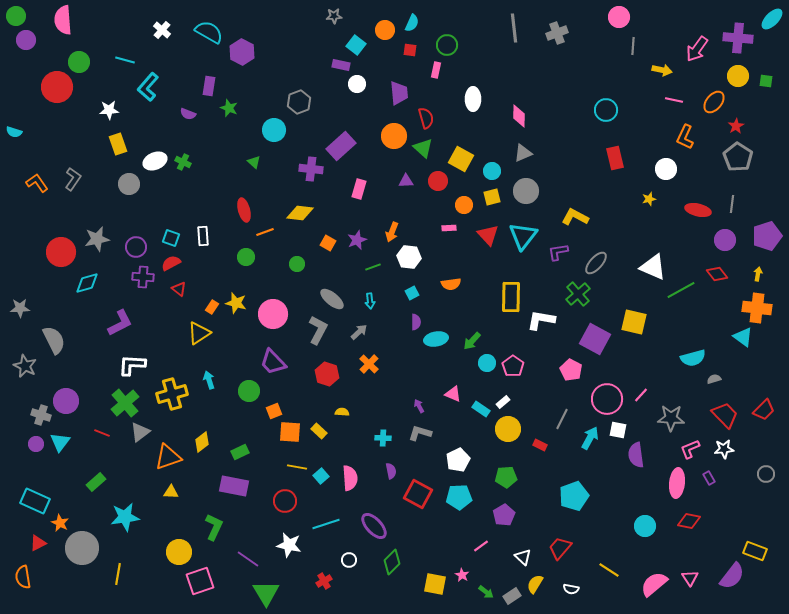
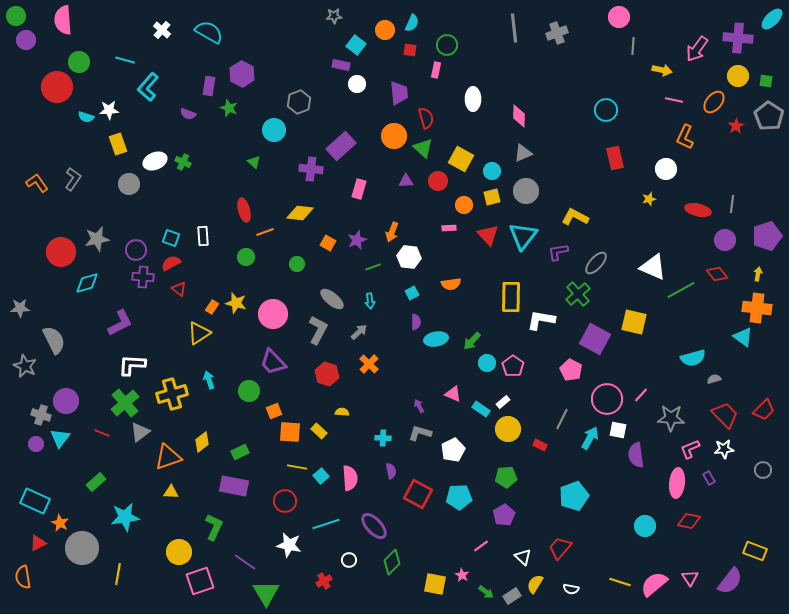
purple hexagon at (242, 52): moved 22 px down
cyan semicircle at (14, 132): moved 72 px right, 15 px up
gray pentagon at (738, 157): moved 31 px right, 41 px up
purple circle at (136, 247): moved 3 px down
cyan triangle at (60, 442): moved 4 px up
white pentagon at (458, 460): moved 5 px left, 10 px up
gray circle at (766, 474): moved 3 px left, 4 px up
purple line at (248, 559): moved 3 px left, 3 px down
yellow line at (609, 570): moved 11 px right, 12 px down; rotated 15 degrees counterclockwise
purple semicircle at (732, 576): moved 2 px left, 5 px down
